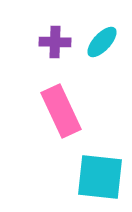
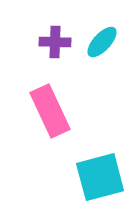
pink rectangle: moved 11 px left
cyan square: rotated 21 degrees counterclockwise
